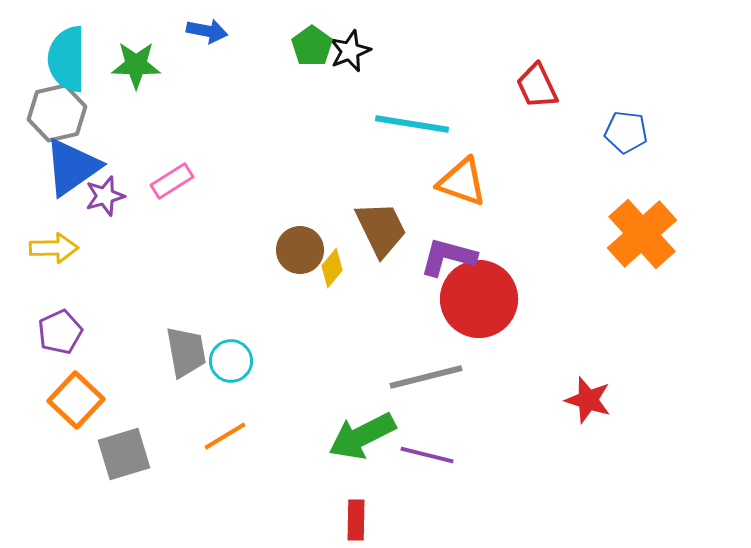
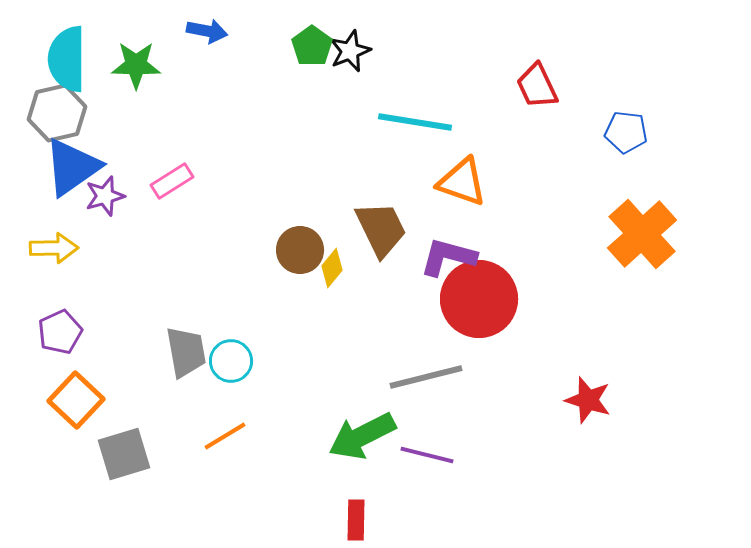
cyan line: moved 3 px right, 2 px up
